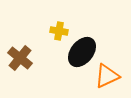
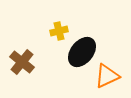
yellow cross: rotated 24 degrees counterclockwise
brown cross: moved 2 px right, 4 px down
